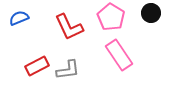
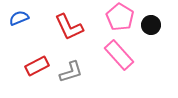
black circle: moved 12 px down
pink pentagon: moved 9 px right
pink rectangle: rotated 8 degrees counterclockwise
gray L-shape: moved 3 px right, 2 px down; rotated 10 degrees counterclockwise
